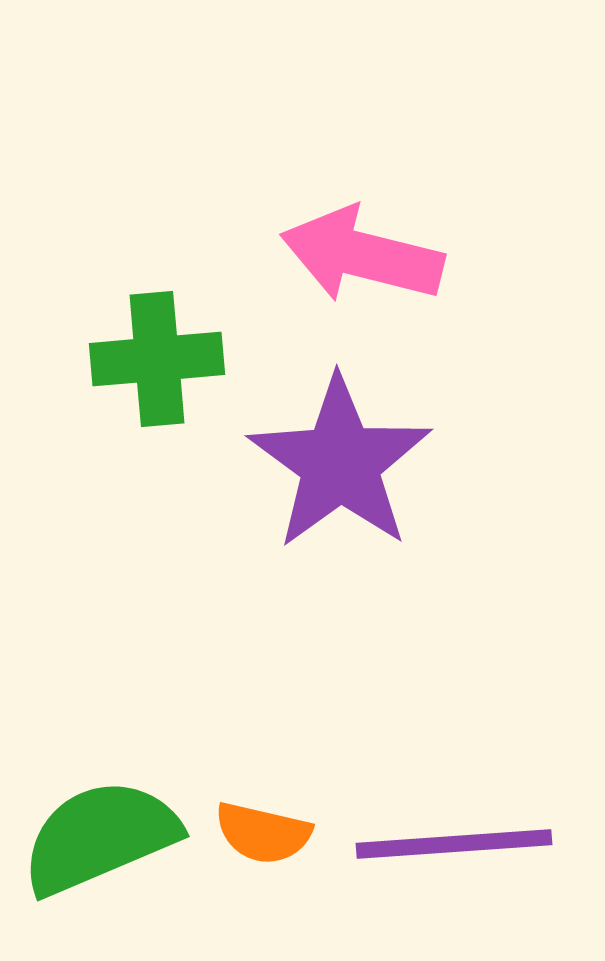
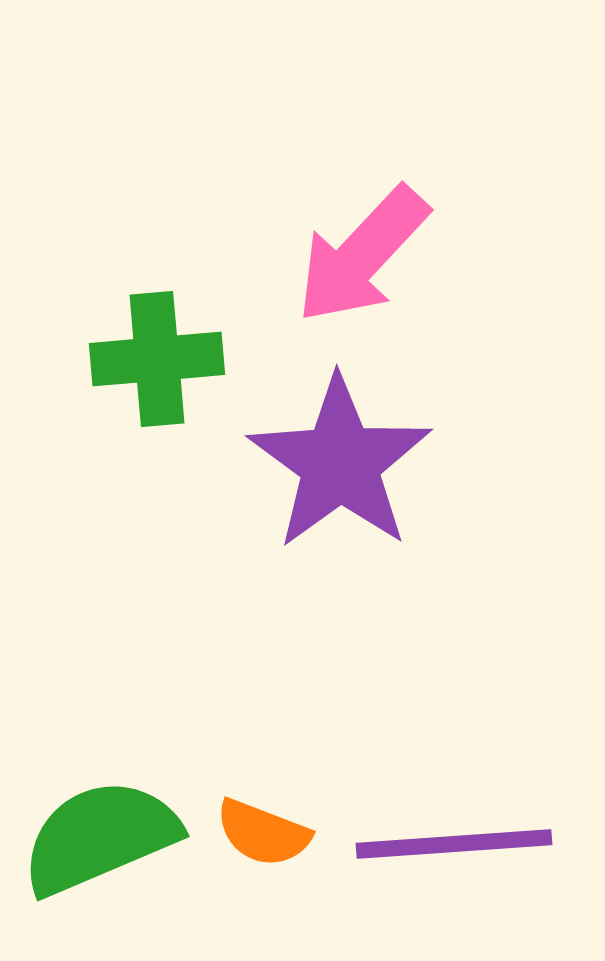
pink arrow: rotated 61 degrees counterclockwise
orange semicircle: rotated 8 degrees clockwise
